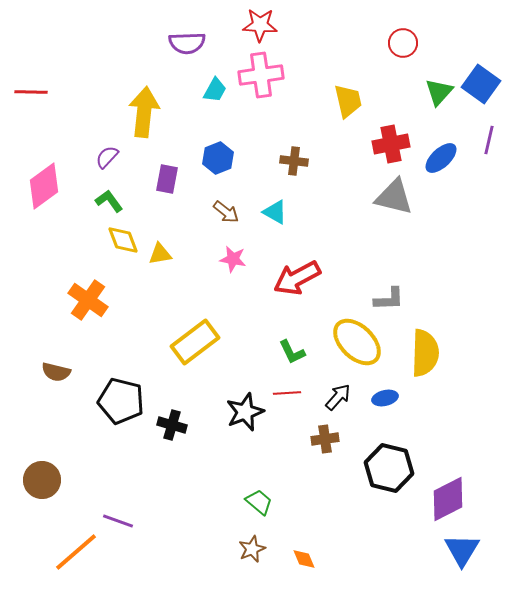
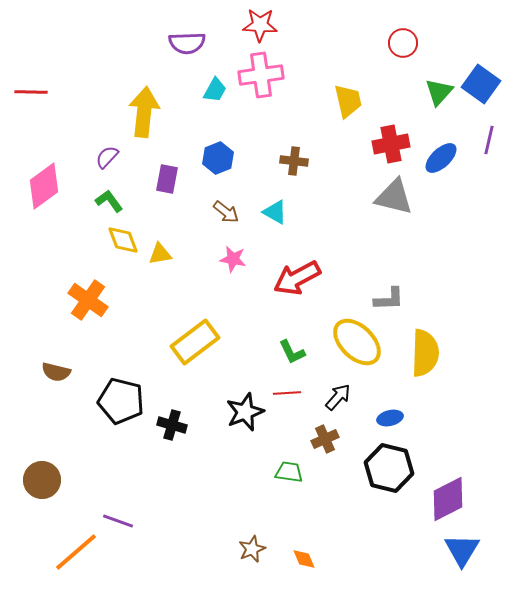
blue ellipse at (385, 398): moved 5 px right, 20 px down
brown cross at (325, 439): rotated 16 degrees counterclockwise
green trapezoid at (259, 502): moved 30 px right, 30 px up; rotated 32 degrees counterclockwise
